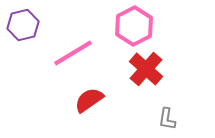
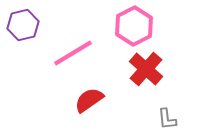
gray L-shape: rotated 15 degrees counterclockwise
